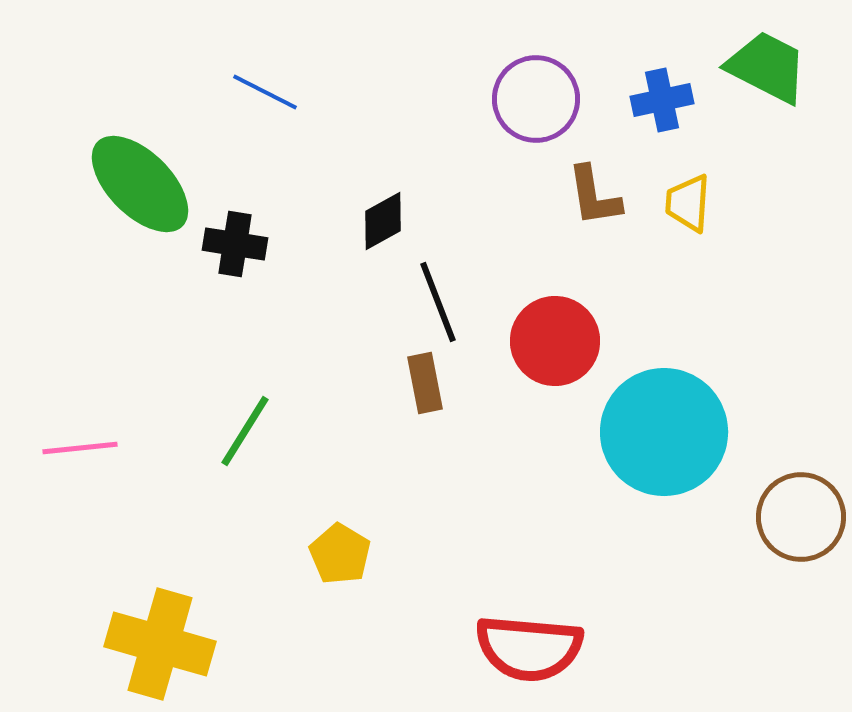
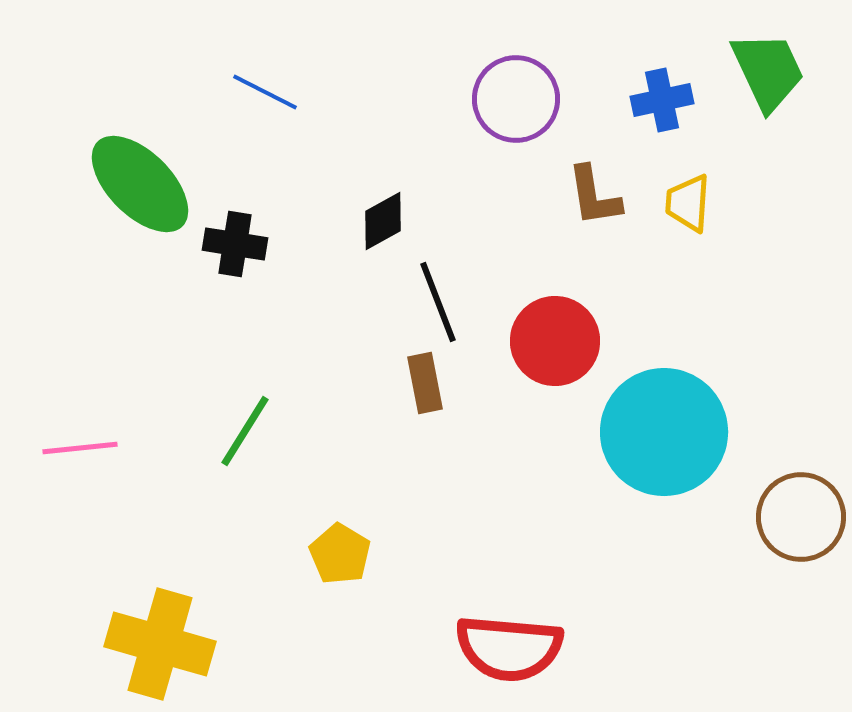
green trapezoid: moved 1 px right, 4 px down; rotated 38 degrees clockwise
purple circle: moved 20 px left
red semicircle: moved 20 px left
